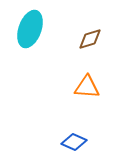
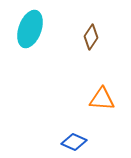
brown diamond: moved 1 px right, 2 px up; rotated 40 degrees counterclockwise
orange triangle: moved 15 px right, 12 px down
